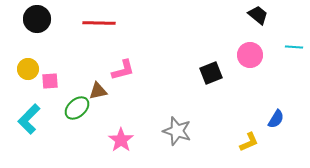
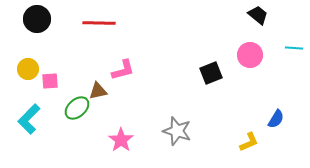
cyan line: moved 1 px down
